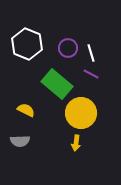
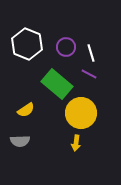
purple circle: moved 2 px left, 1 px up
purple line: moved 2 px left
yellow semicircle: rotated 120 degrees clockwise
